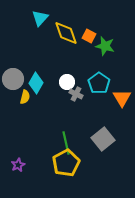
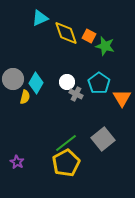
cyan triangle: rotated 24 degrees clockwise
green line: rotated 65 degrees clockwise
purple star: moved 1 px left, 3 px up; rotated 16 degrees counterclockwise
